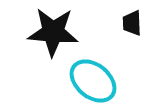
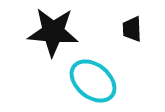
black trapezoid: moved 6 px down
